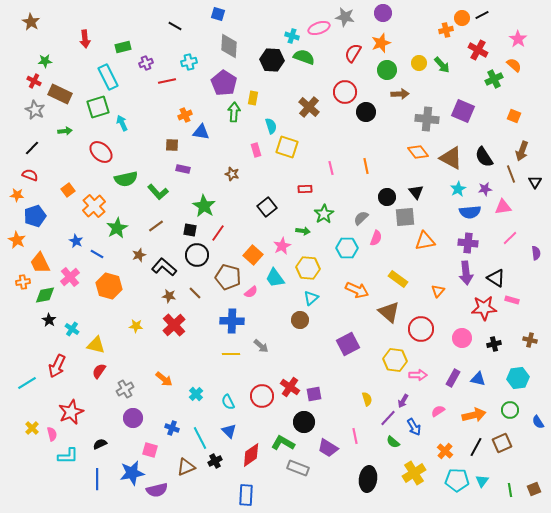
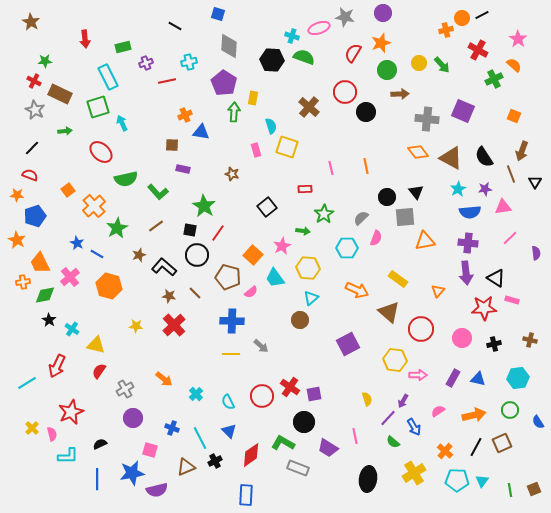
blue star at (76, 241): moved 1 px right, 2 px down
